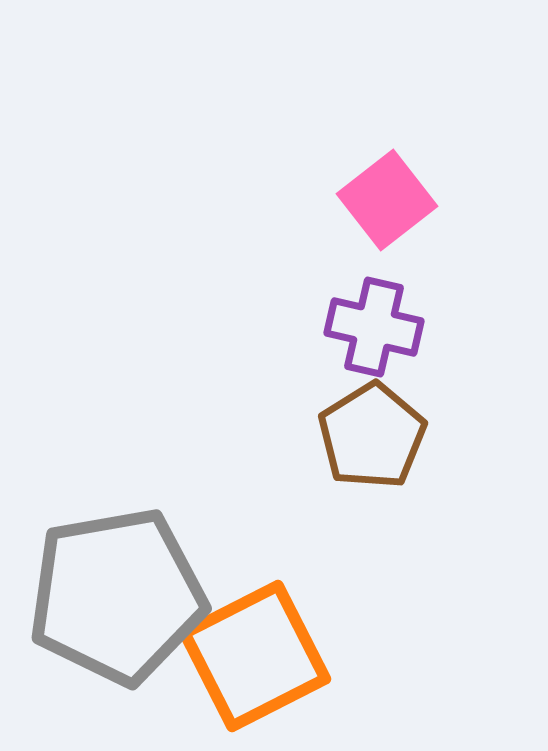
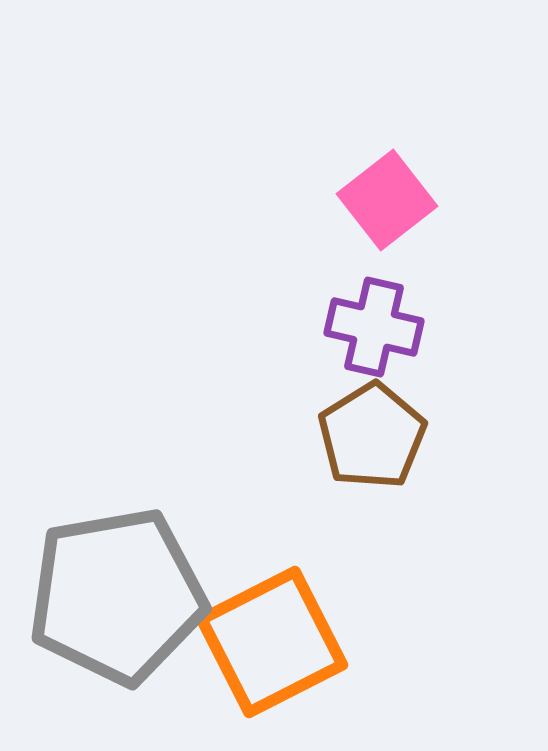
orange square: moved 17 px right, 14 px up
